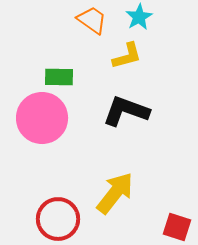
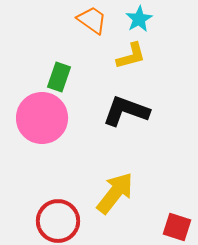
cyan star: moved 2 px down
yellow L-shape: moved 4 px right
green rectangle: rotated 72 degrees counterclockwise
red circle: moved 2 px down
